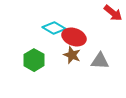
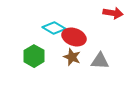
red arrow: rotated 30 degrees counterclockwise
brown star: moved 2 px down
green hexagon: moved 4 px up
